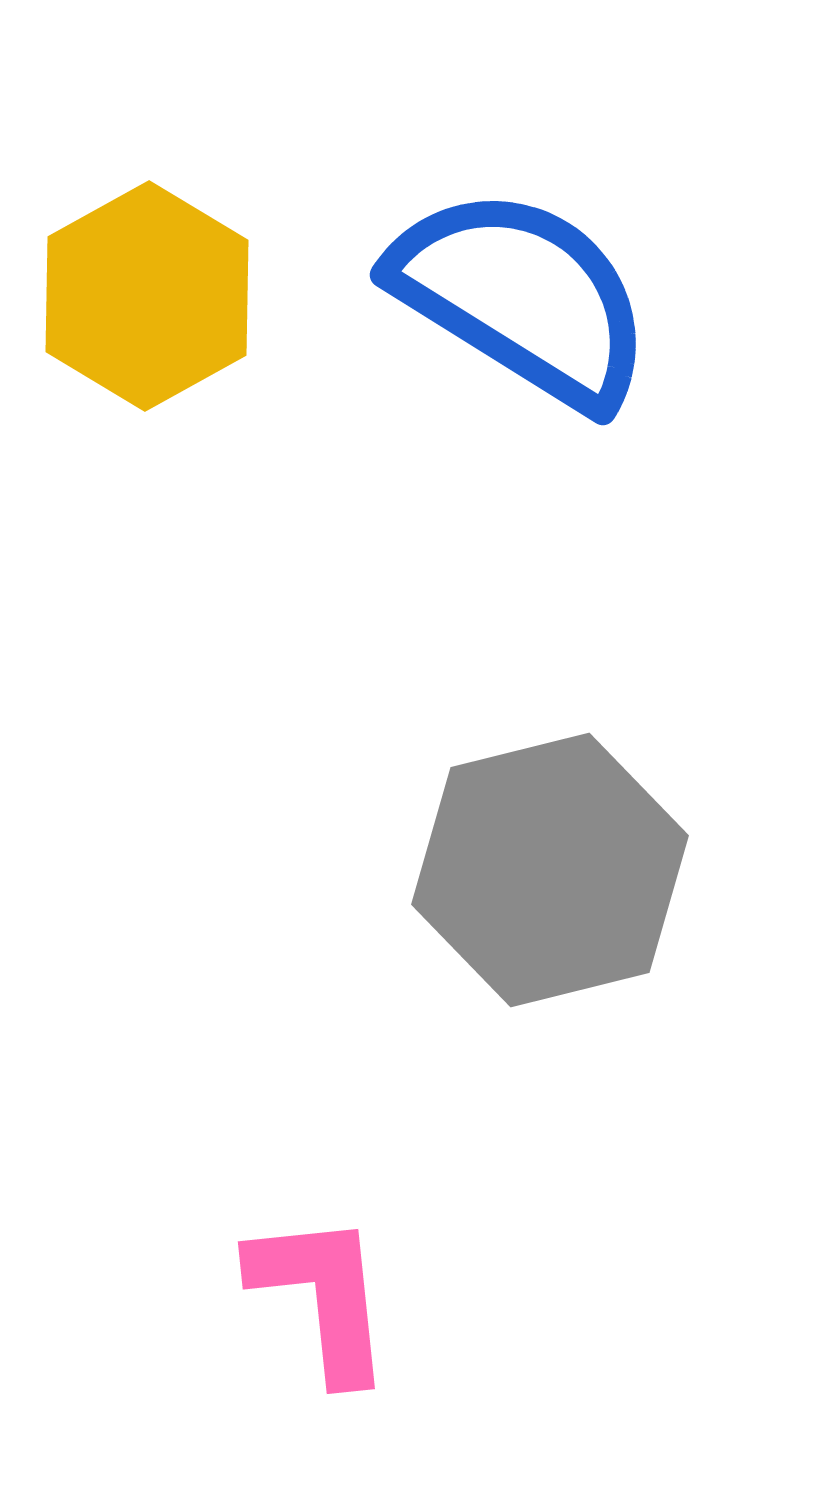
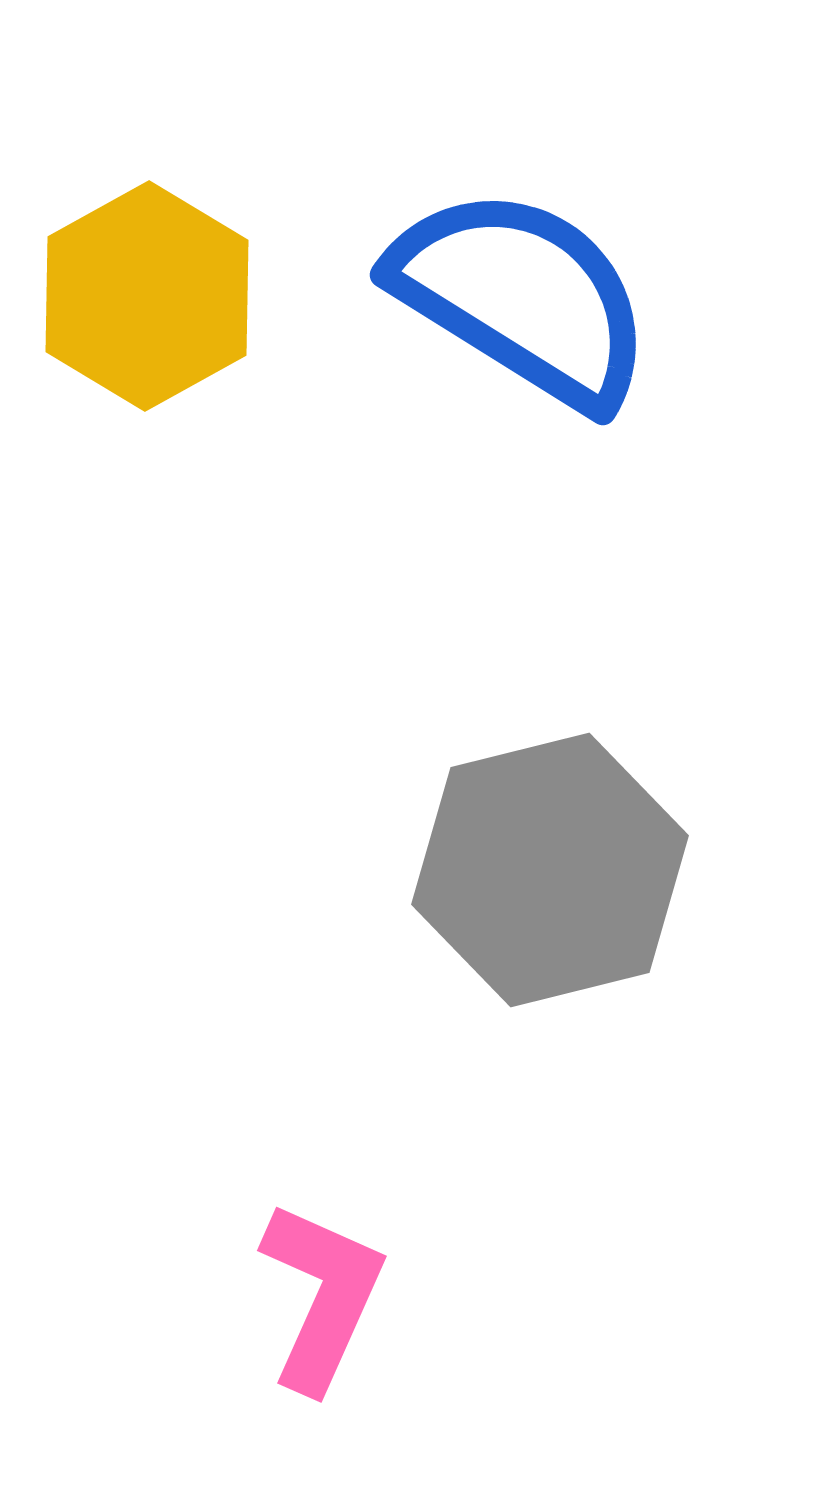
pink L-shape: rotated 30 degrees clockwise
